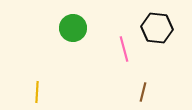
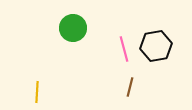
black hexagon: moved 1 px left, 18 px down; rotated 16 degrees counterclockwise
brown line: moved 13 px left, 5 px up
